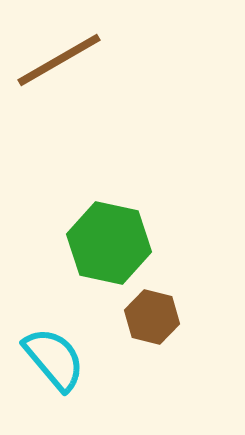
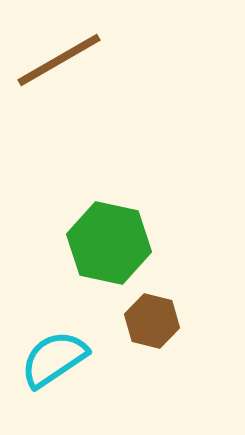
brown hexagon: moved 4 px down
cyan semicircle: rotated 84 degrees counterclockwise
